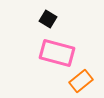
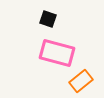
black square: rotated 12 degrees counterclockwise
